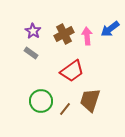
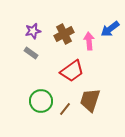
purple star: rotated 28 degrees clockwise
pink arrow: moved 2 px right, 5 px down
